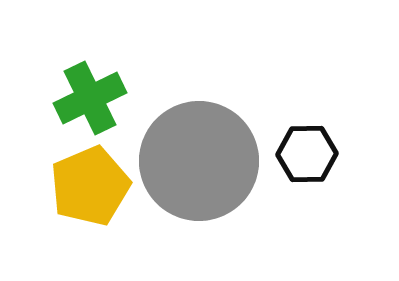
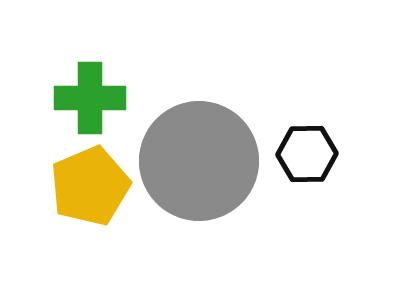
green cross: rotated 26 degrees clockwise
